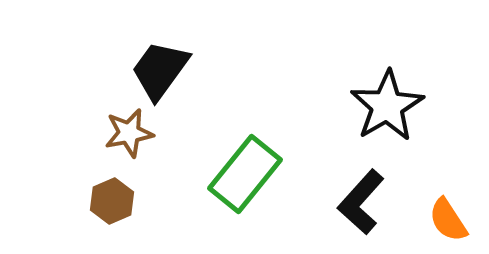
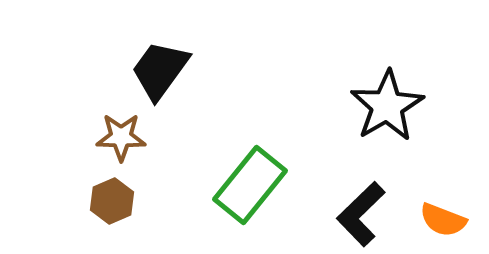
brown star: moved 8 px left, 4 px down; rotated 12 degrees clockwise
green rectangle: moved 5 px right, 11 px down
black L-shape: moved 12 px down; rotated 4 degrees clockwise
orange semicircle: moved 5 px left; rotated 36 degrees counterclockwise
